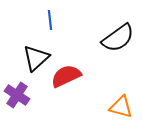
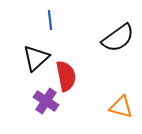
red semicircle: rotated 104 degrees clockwise
purple cross: moved 29 px right, 6 px down
